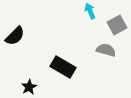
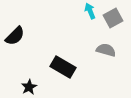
gray square: moved 4 px left, 7 px up
